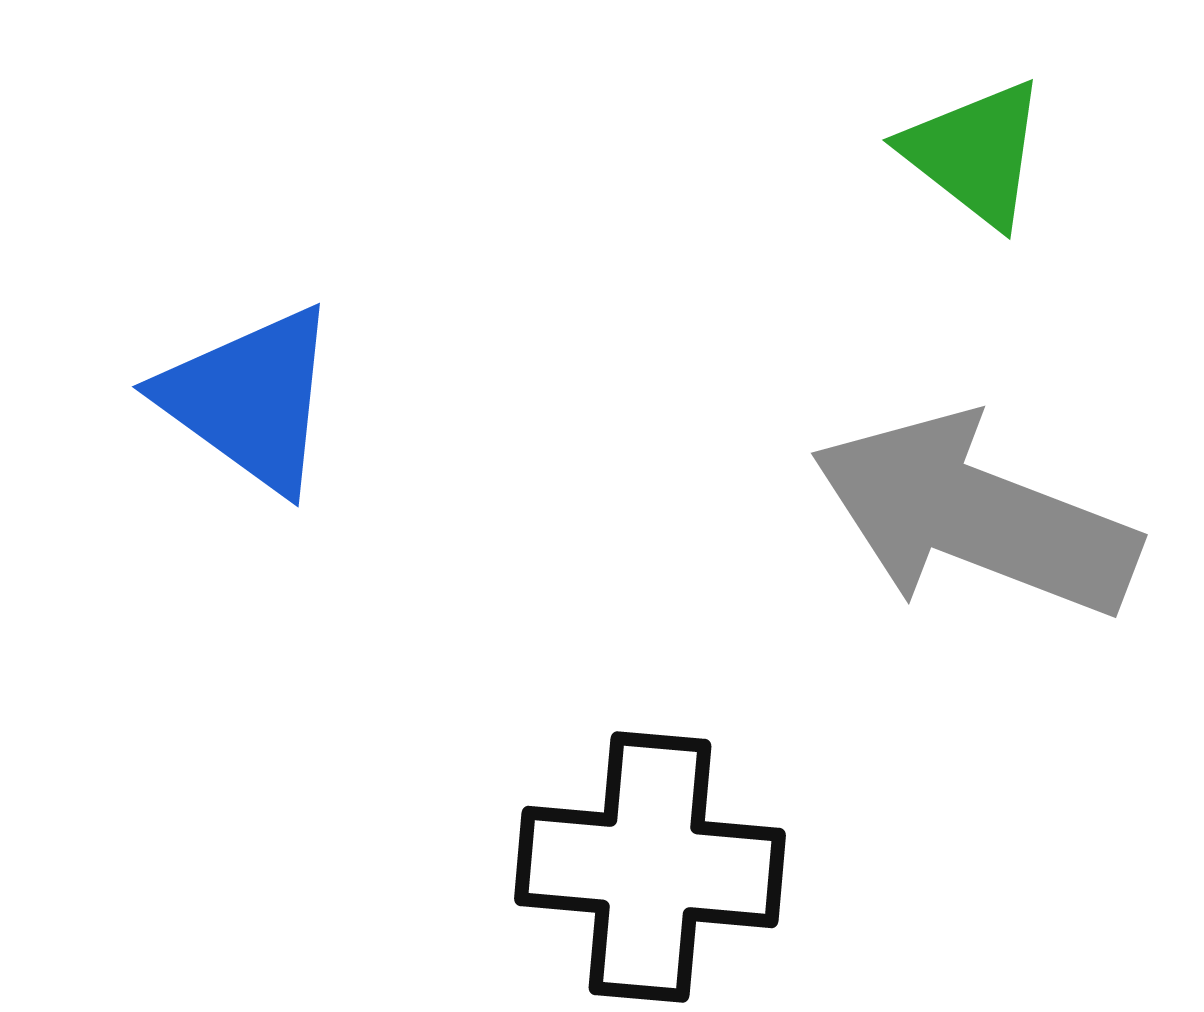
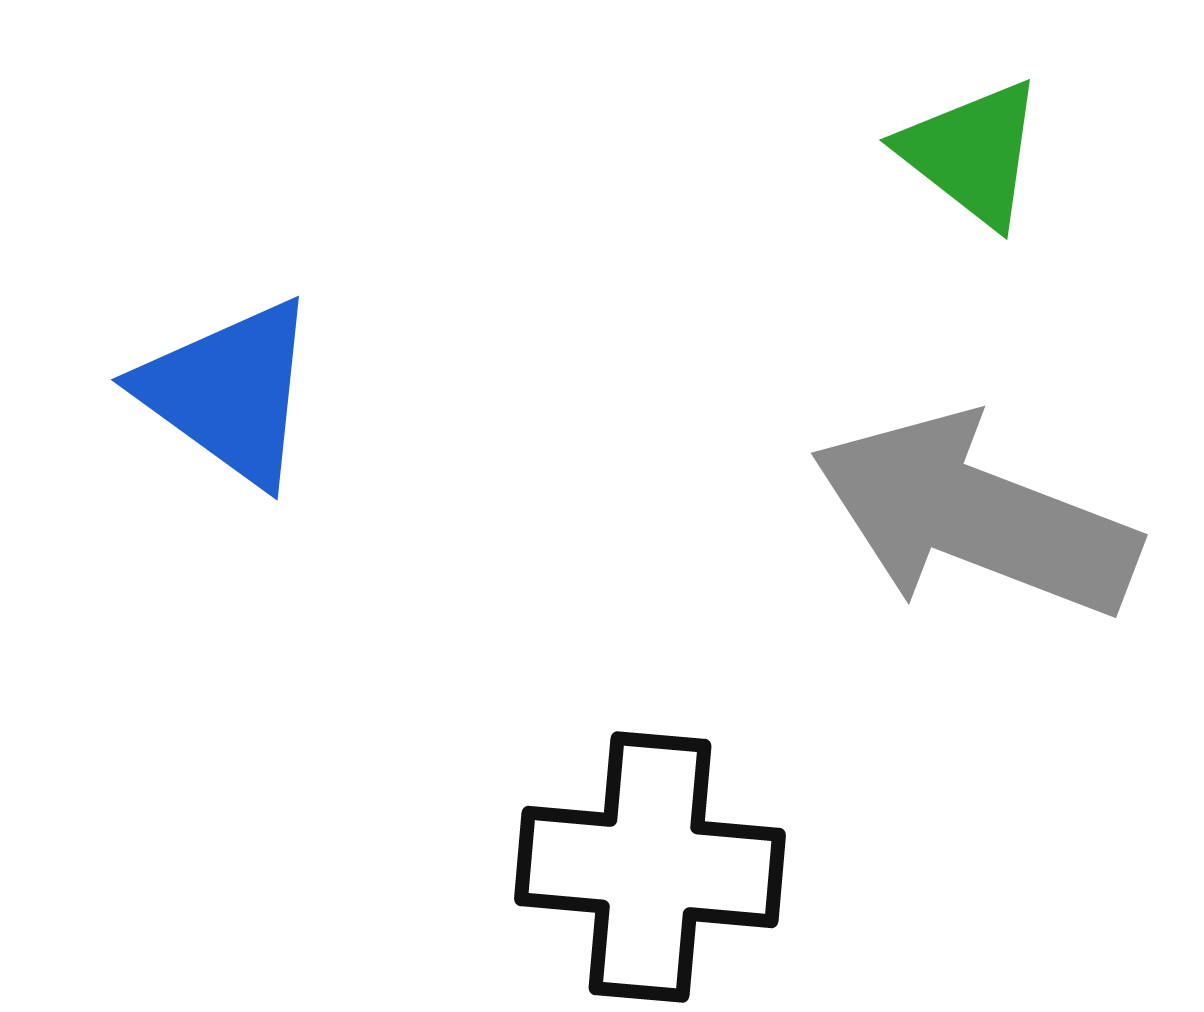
green triangle: moved 3 px left
blue triangle: moved 21 px left, 7 px up
